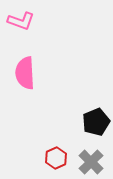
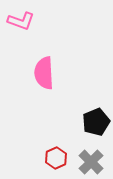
pink semicircle: moved 19 px right
